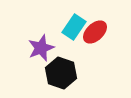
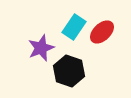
red ellipse: moved 7 px right
black hexagon: moved 8 px right, 2 px up
